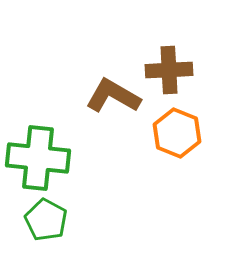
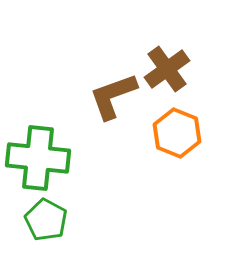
brown cross: moved 2 px left, 1 px up; rotated 33 degrees counterclockwise
brown L-shape: rotated 50 degrees counterclockwise
